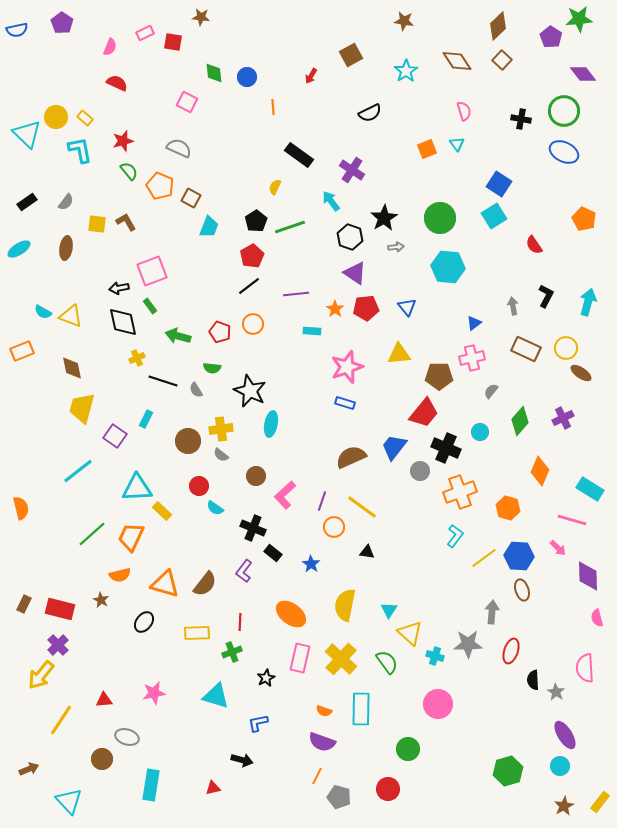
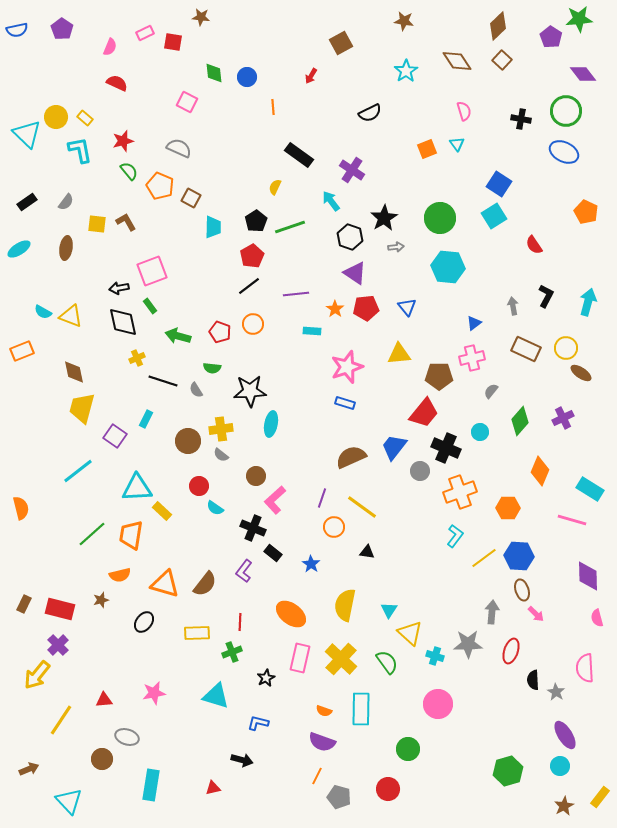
purple pentagon at (62, 23): moved 6 px down
brown square at (351, 55): moved 10 px left, 12 px up
green circle at (564, 111): moved 2 px right
orange pentagon at (584, 219): moved 2 px right, 7 px up
cyan trapezoid at (209, 227): moved 4 px right; rotated 20 degrees counterclockwise
brown diamond at (72, 368): moved 2 px right, 4 px down
black star at (250, 391): rotated 28 degrees counterclockwise
pink L-shape at (285, 495): moved 10 px left, 5 px down
purple line at (322, 501): moved 3 px up
orange hexagon at (508, 508): rotated 15 degrees counterclockwise
orange trapezoid at (131, 537): moved 2 px up; rotated 16 degrees counterclockwise
pink arrow at (558, 548): moved 22 px left, 66 px down
brown star at (101, 600): rotated 28 degrees clockwise
yellow arrow at (41, 675): moved 4 px left
blue L-shape at (258, 723): rotated 25 degrees clockwise
yellow rectangle at (600, 802): moved 5 px up
